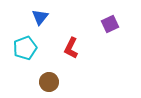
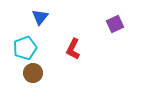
purple square: moved 5 px right
red L-shape: moved 2 px right, 1 px down
brown circle: moved 16 px left, 9 px up
